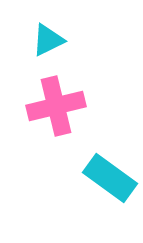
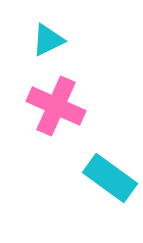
pink cross: rotated 38 degrees clockwise
